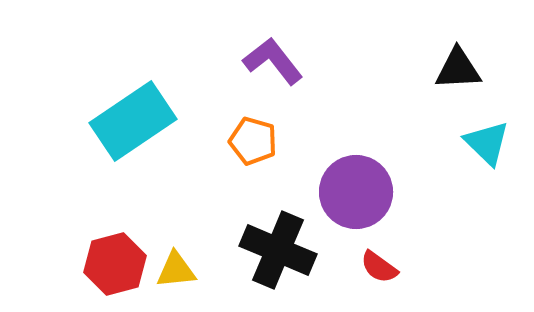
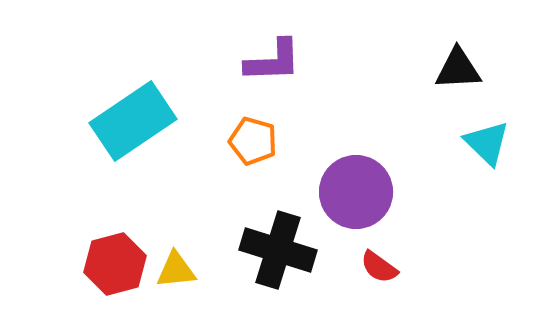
purple L-shape: rotated 126 degrees clockwise
black cross: rotated 6 degrees counterclockwise
